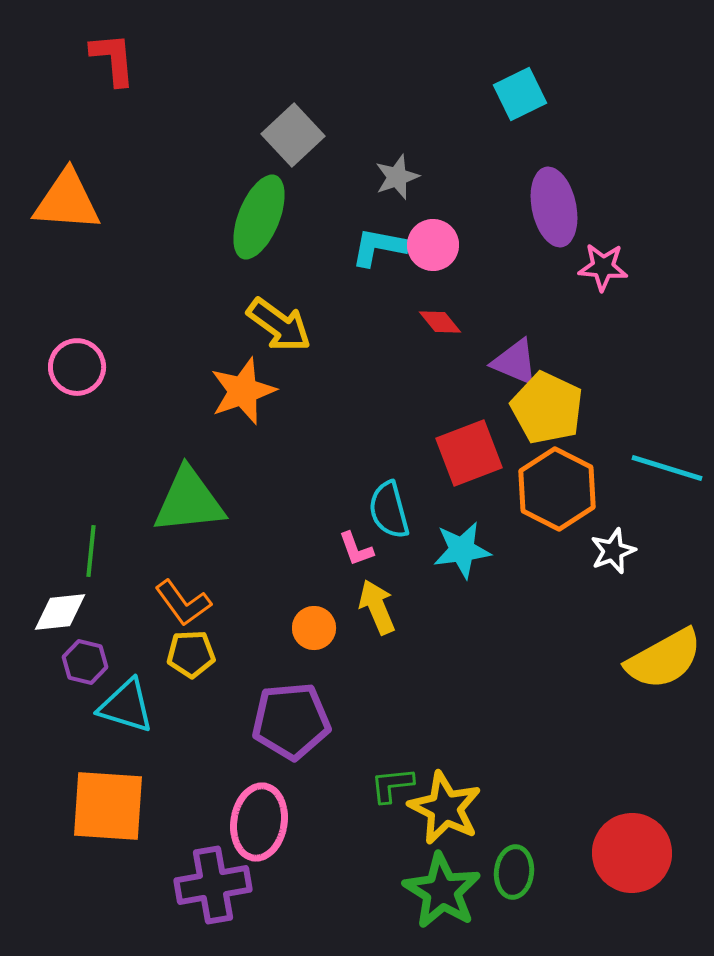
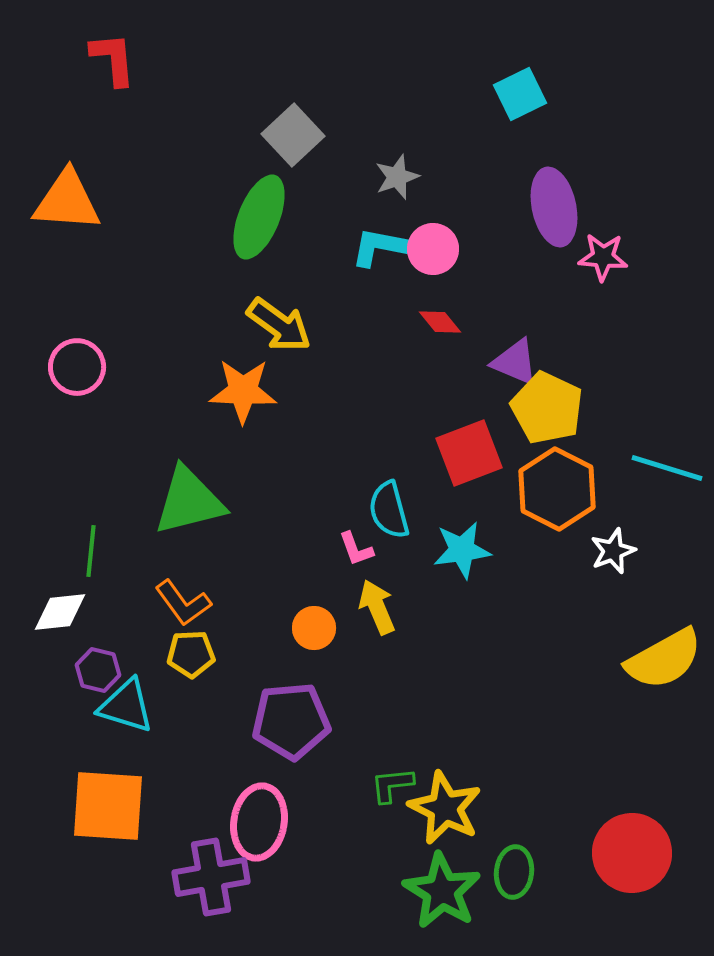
pink circle at (433, 245): moved 4 px down
pink star at (603, 267): moved 10 px up
orange star at (243, 391): rotated 22 degrees clockwise
green triangle at (189, 501): rotated 8 degrees counterclockwise
purple hexagon at (85, 662): moved 13 px right, 8 px down
purple cross at (213, 885): moved 2 px left, 8 px up
